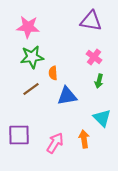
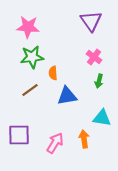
purple triangle: rotated 45 degrees clockwise
brown line: moved 1 px left, 1 px down
cyan triangle: rotated 36 degrees counterclockwise
